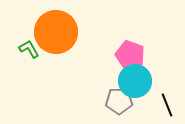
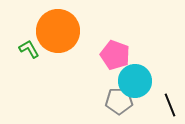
orange circle: moved 2 px right, 1 px up
pink pentagon: moved 15 px left
black line: moved 3 px right
